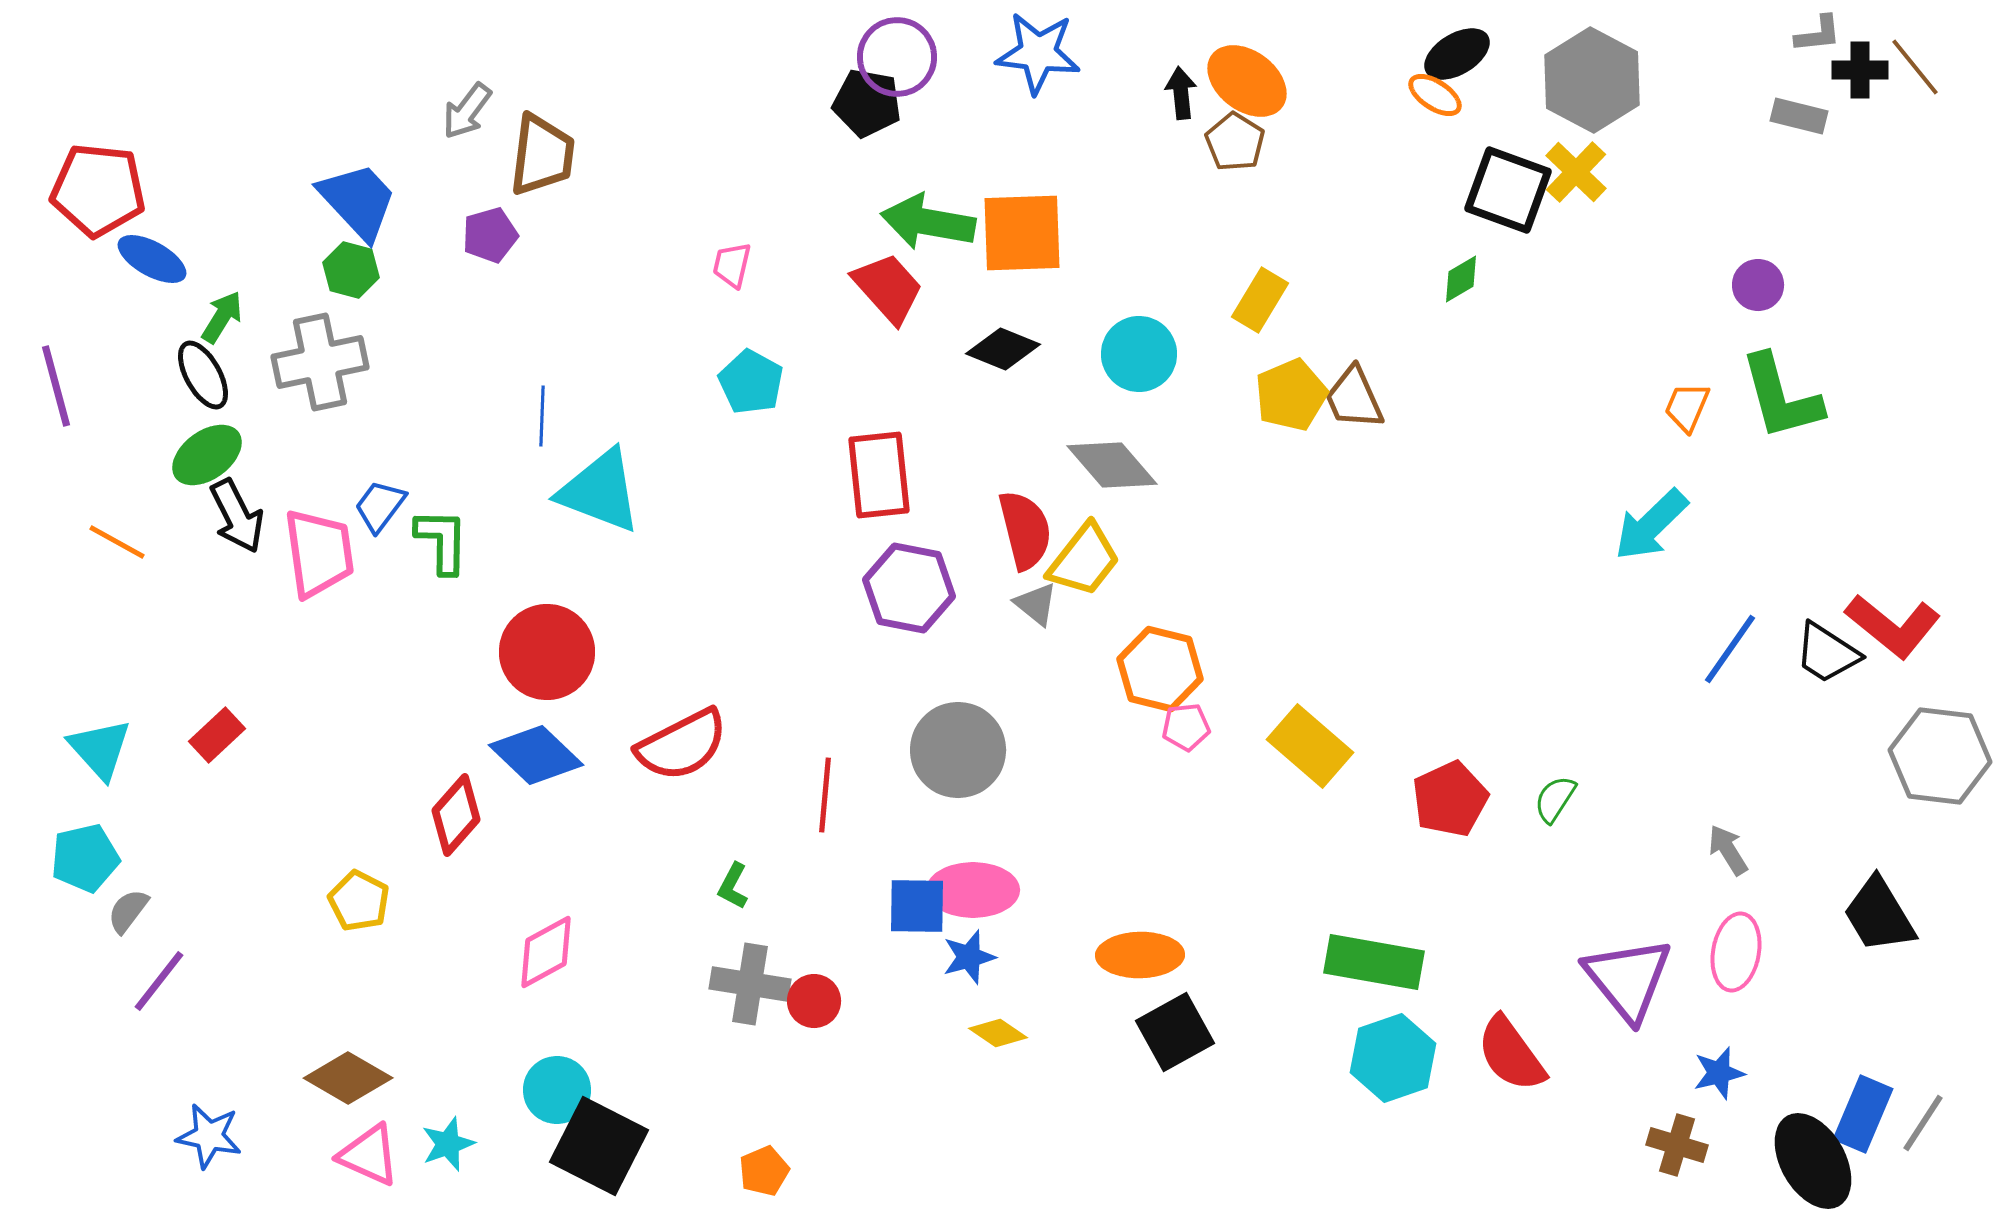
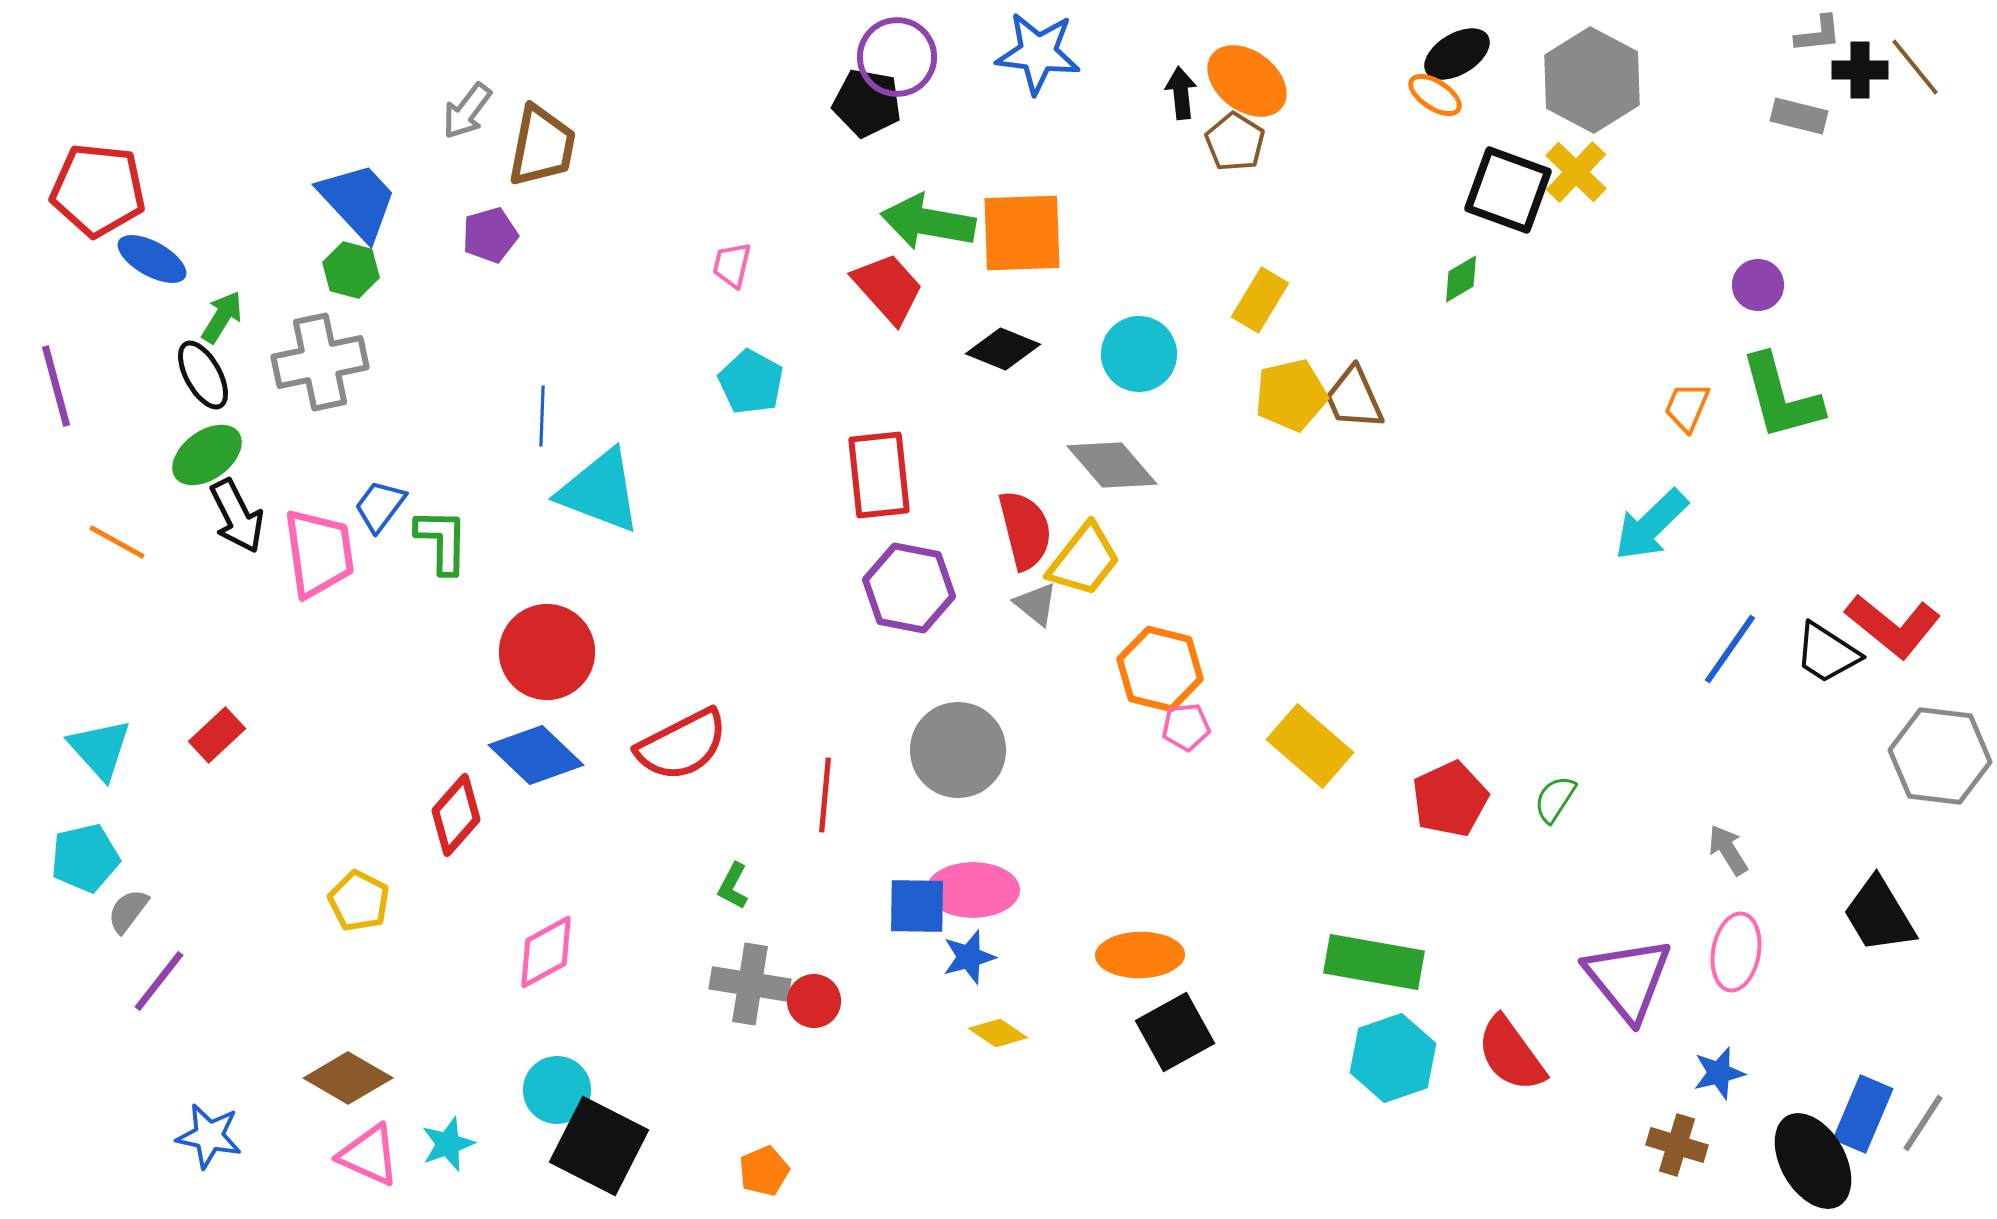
brown trapezoid at (542, 155): moved 9 px up; rotated 4 degrees clockwise
yellow pentagon at (1291, 395): rotated 10 degrees clockwise
